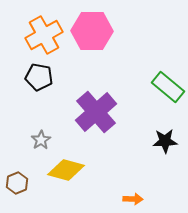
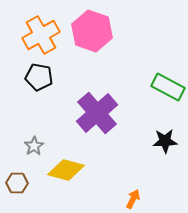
pink hexagon: rotated 18 degrees clockwise
orange cross: moved 3 px left
green rectangle: rotated 12 degrees counterclockwise
purple cross: moved 1 px right, 1 px down
gray star: moved 7 px left, 6 px down
brown hexagon: rotated 25 degrees clockwise
orange arrow: rotated 66 degrees counterclockwise
